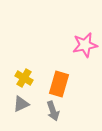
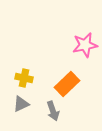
yellow cross: rotated 18 degrees counterclockwise
orange rectangle: moved 8 px right; rotated 30 degrees clockwise
